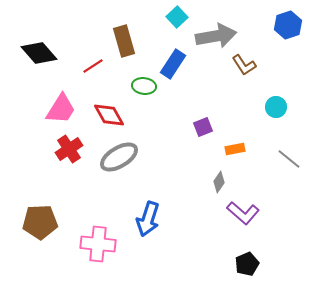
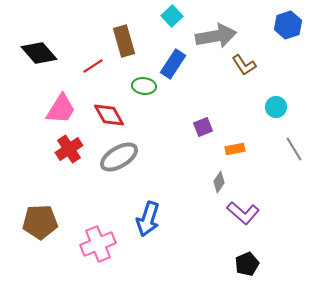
cyan square: moved 5 px left, 1 px up
gray line: moved 5 px right, 10 px up; rotated 20 degrees clockwise
pink cross: rotated 28 degrees counterclockwise
